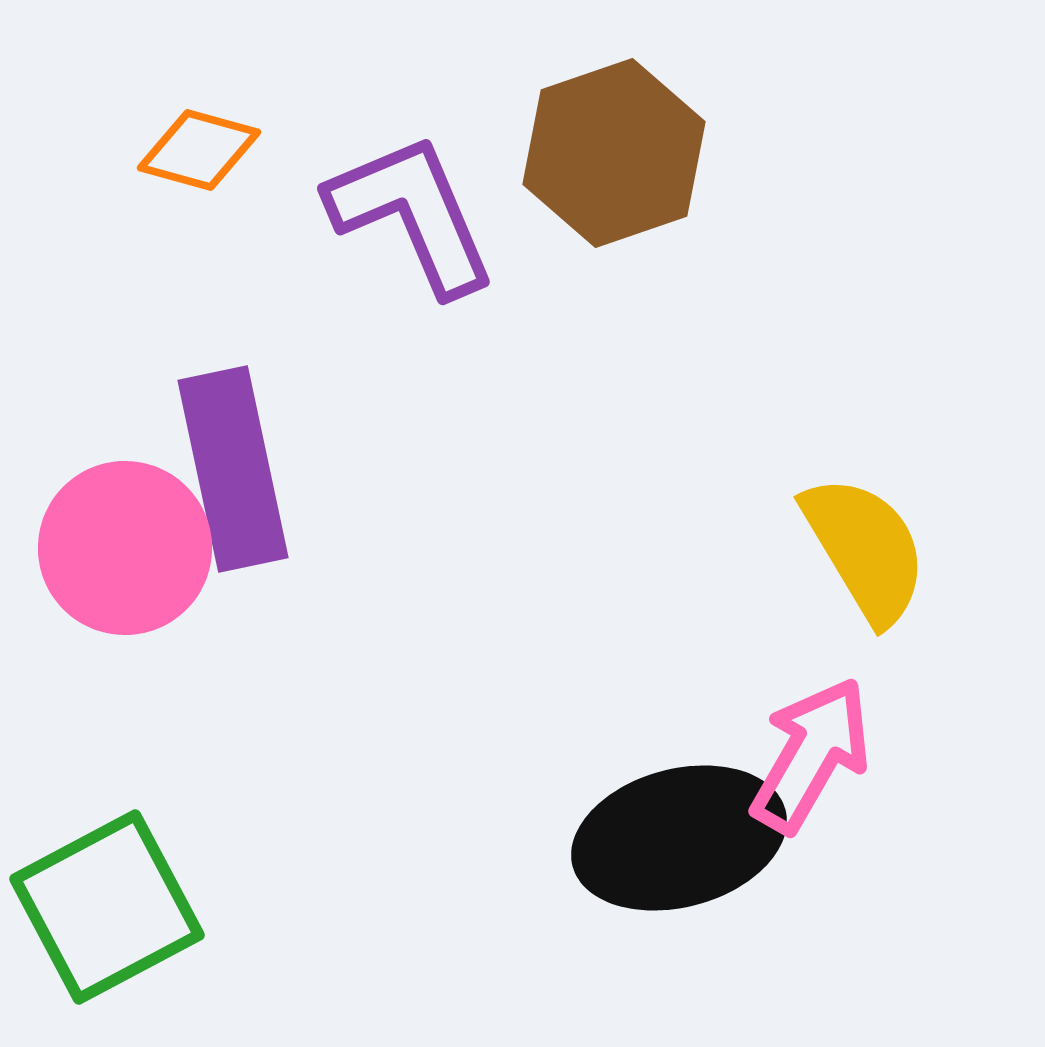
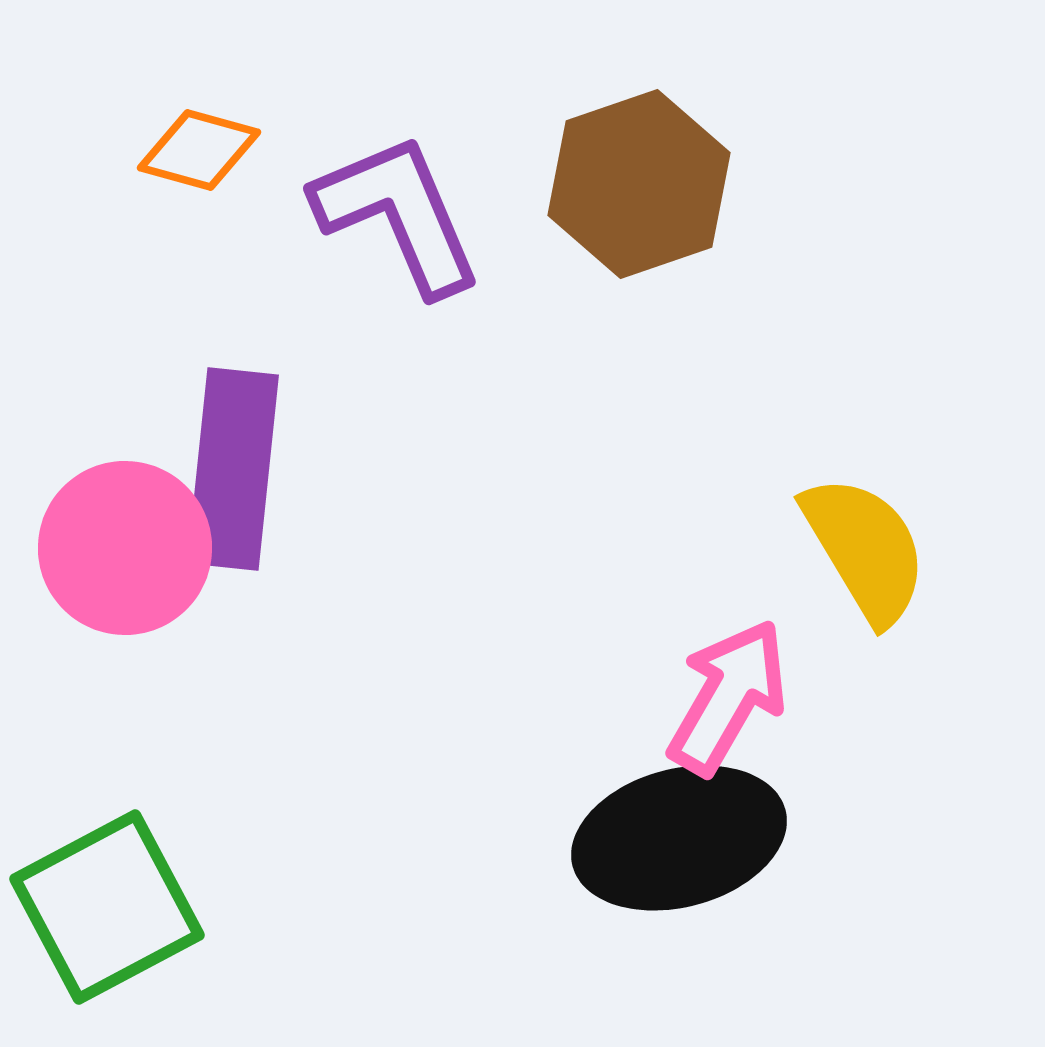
brown hexagon: moved 25 px right, 31 px down
purple L-shape: moved 14 px left
purple rectangle: rotated 18 degrees clockwise
pink arrow: moved 83 px left, 58 px up
